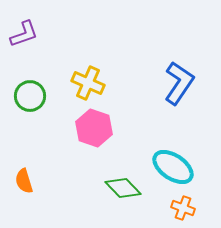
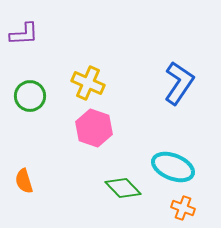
purple L-shape: rotated 16 degrees clockwise
cyan ellipse: rotated 12 degrees counterclockwise
